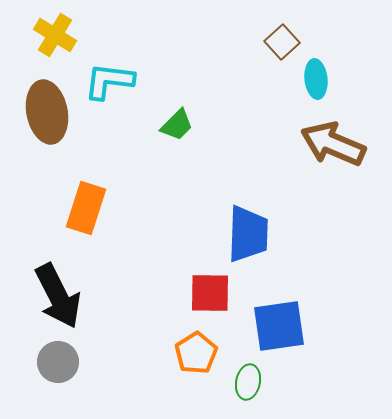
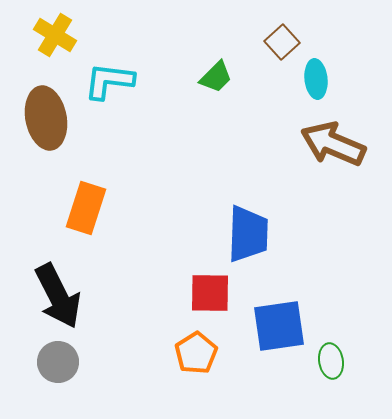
brown ellipse: moved 1 px left, 6 px down
green trapezoid: moved 39 px right, 48 px up
green ellipse: moved 83 px right, 21 px up; rotated 20 degrees counterclockwise
